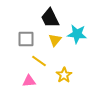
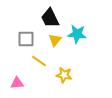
yellow star: rotated 28 degrees counterclockwise
pink triangle: moved 12 px left, 2 px down
